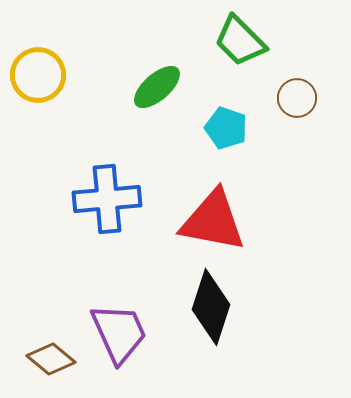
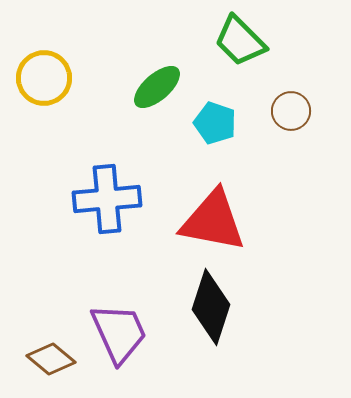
yellow circle: moved 6 px right, 3 px down
brown circle: moved 6 px left, 13 px down
cyan pentagon: moved 11 px left, 5 px up
